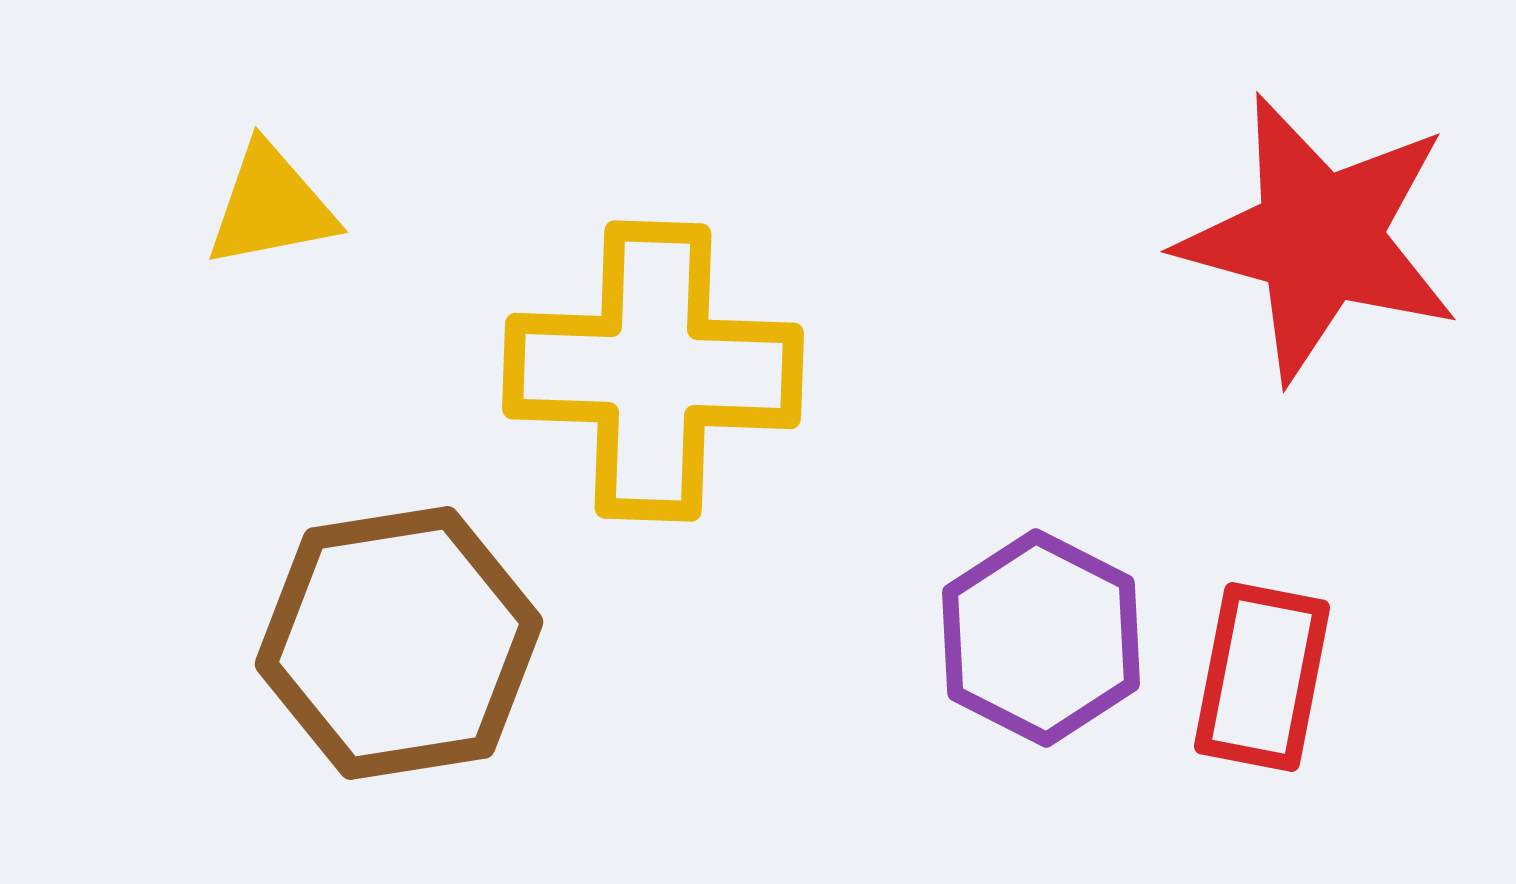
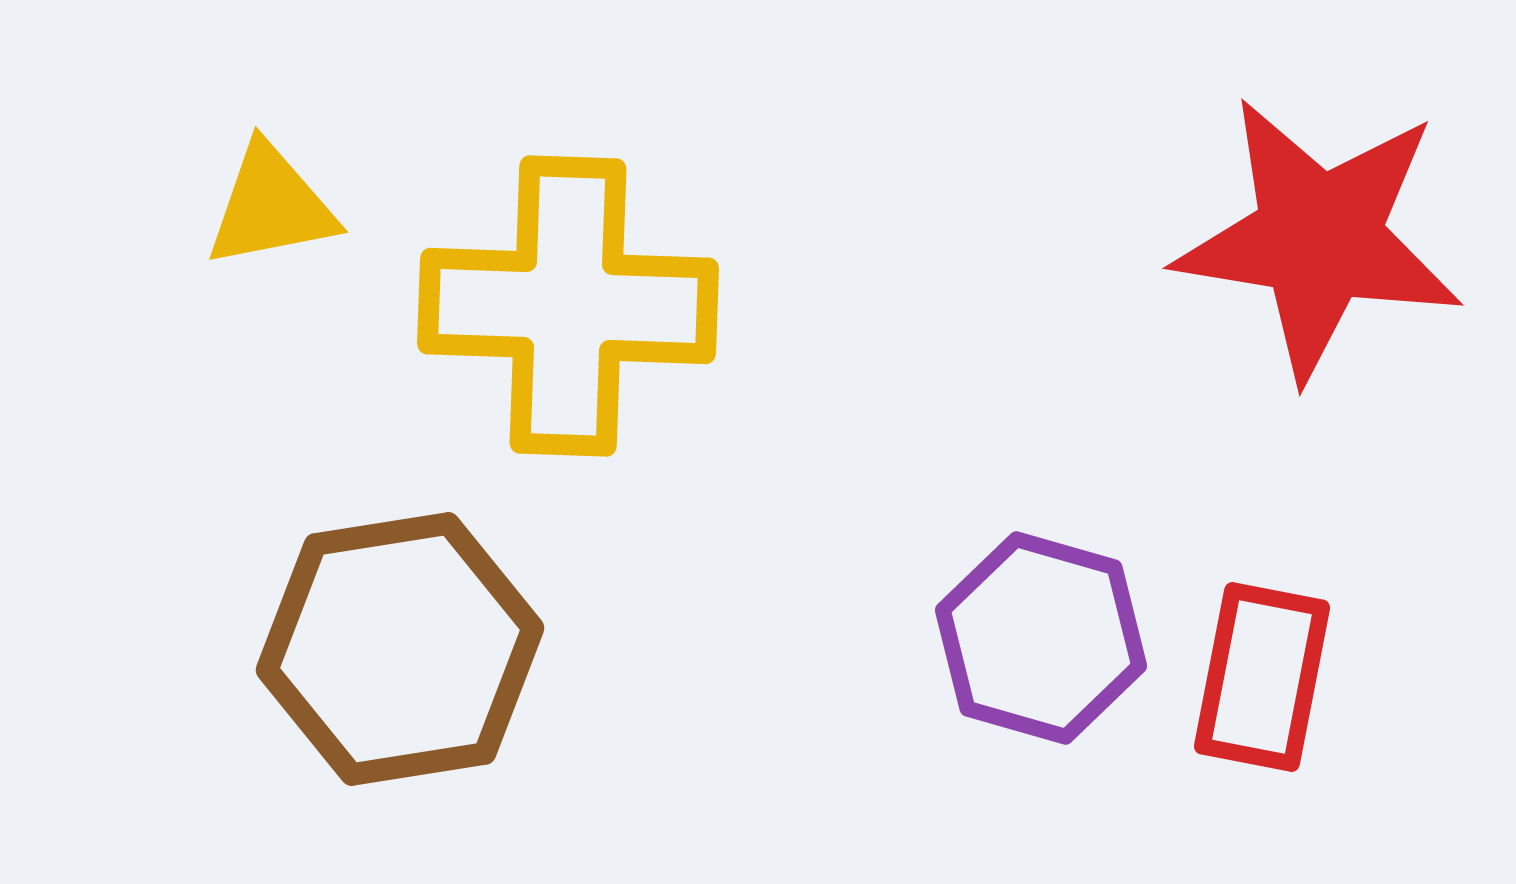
red star: rotated 6 degrees counterclockwise
yellow cross: moved 85 px left, 65 px up
purple hexagon: rotated 11 degrees counterclockwise
brown hexagon: moved 1 px right, 6 px down
